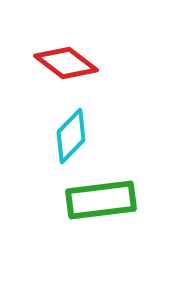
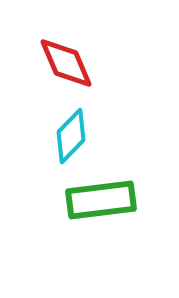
red diamond: rotated 30 degrees clockwise
